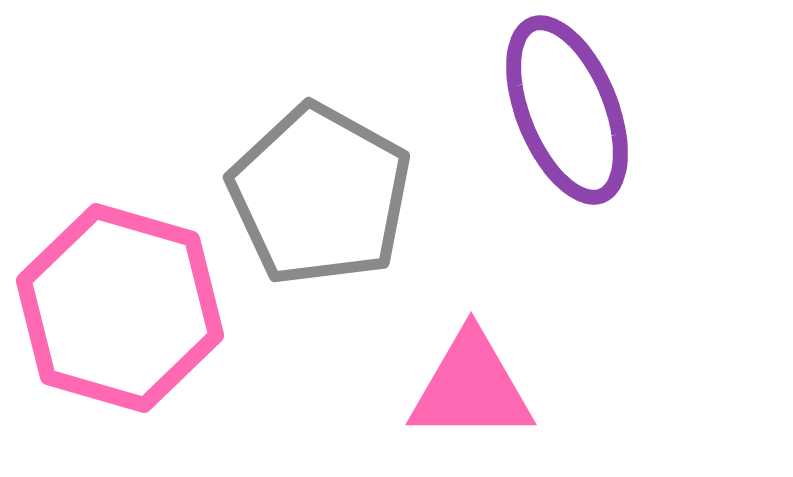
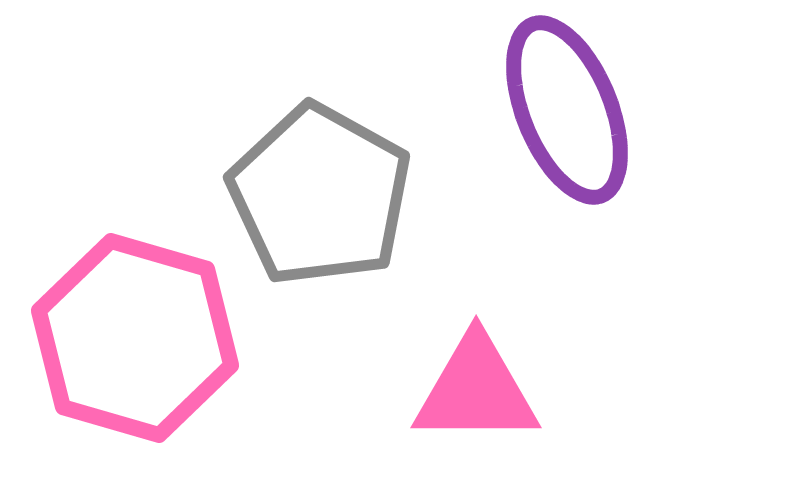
pink hexagon: moved 15 px right, 30 px down
pink triangle: moved 5 px right, 3 px down
